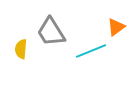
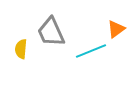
orange triangle: moved 2 px down
gray trapezoid: rotated 8 degrees clockwise
